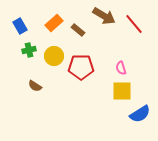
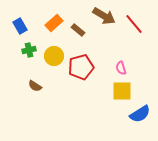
red pentagon: rotated 15 degrees counterclockwise
